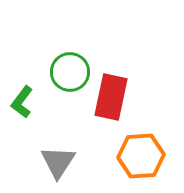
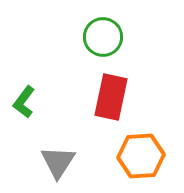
green circle: moved 33 px right, 35 px up
green L-shape: moved 2 px right
